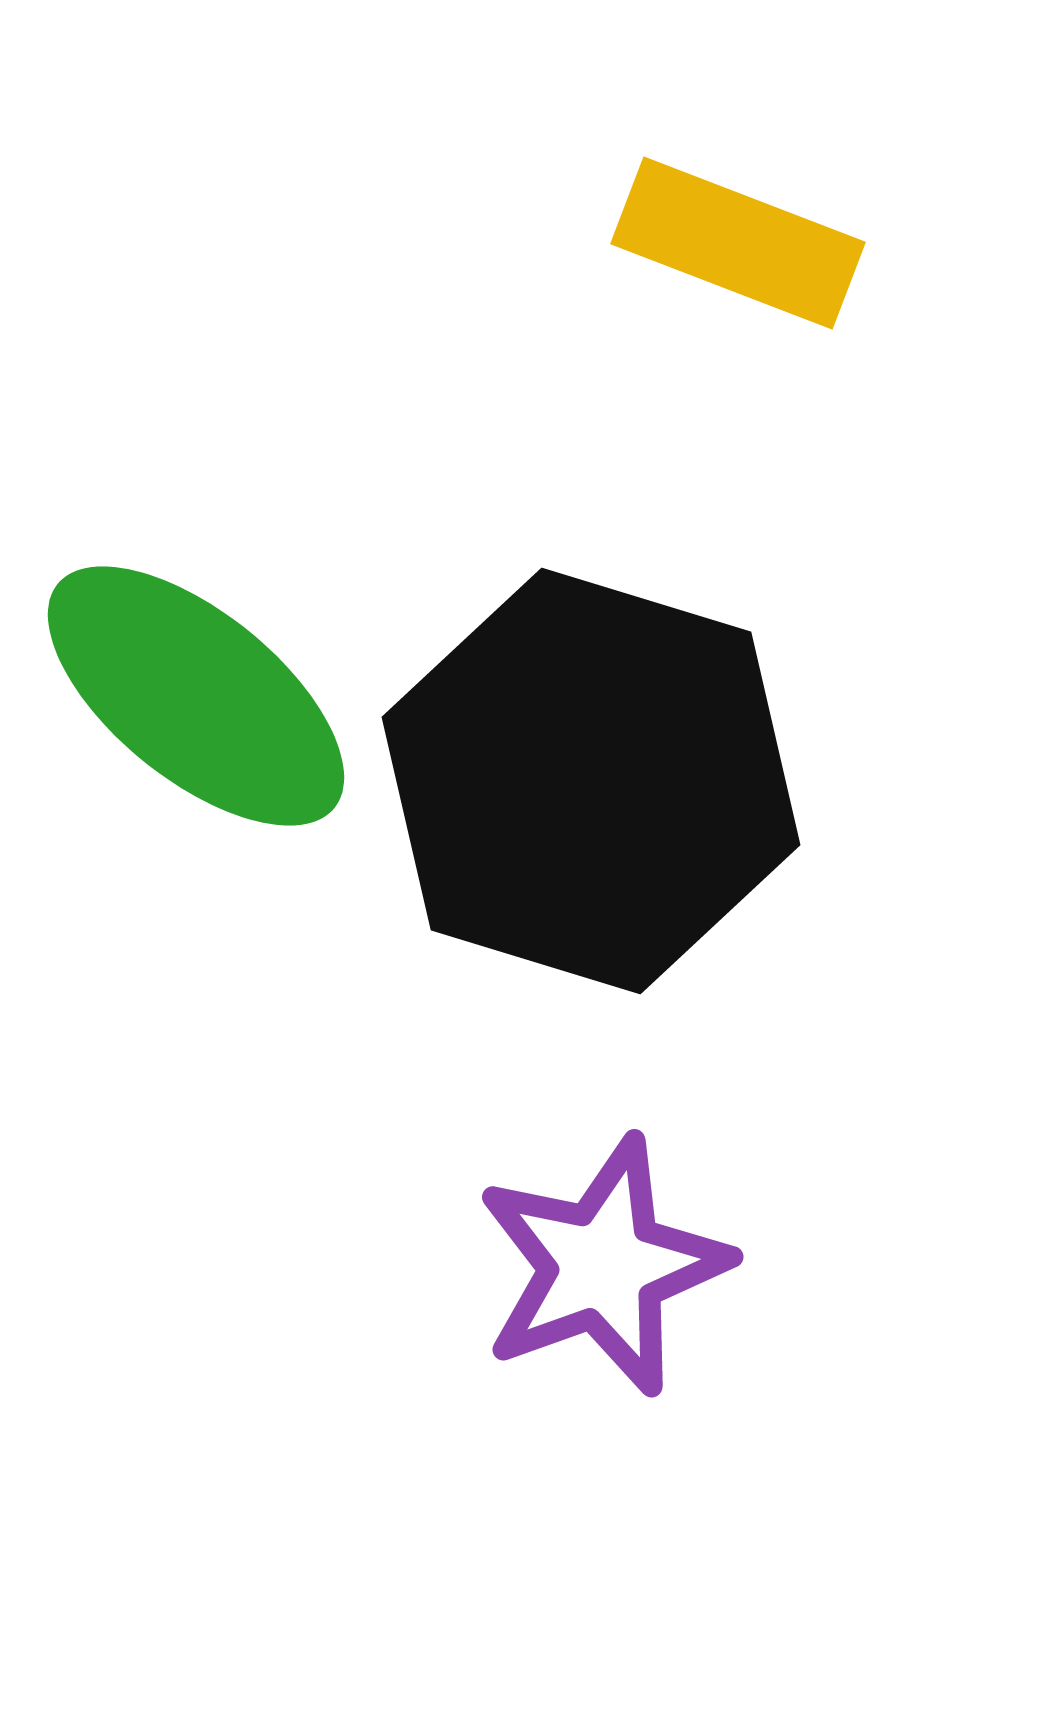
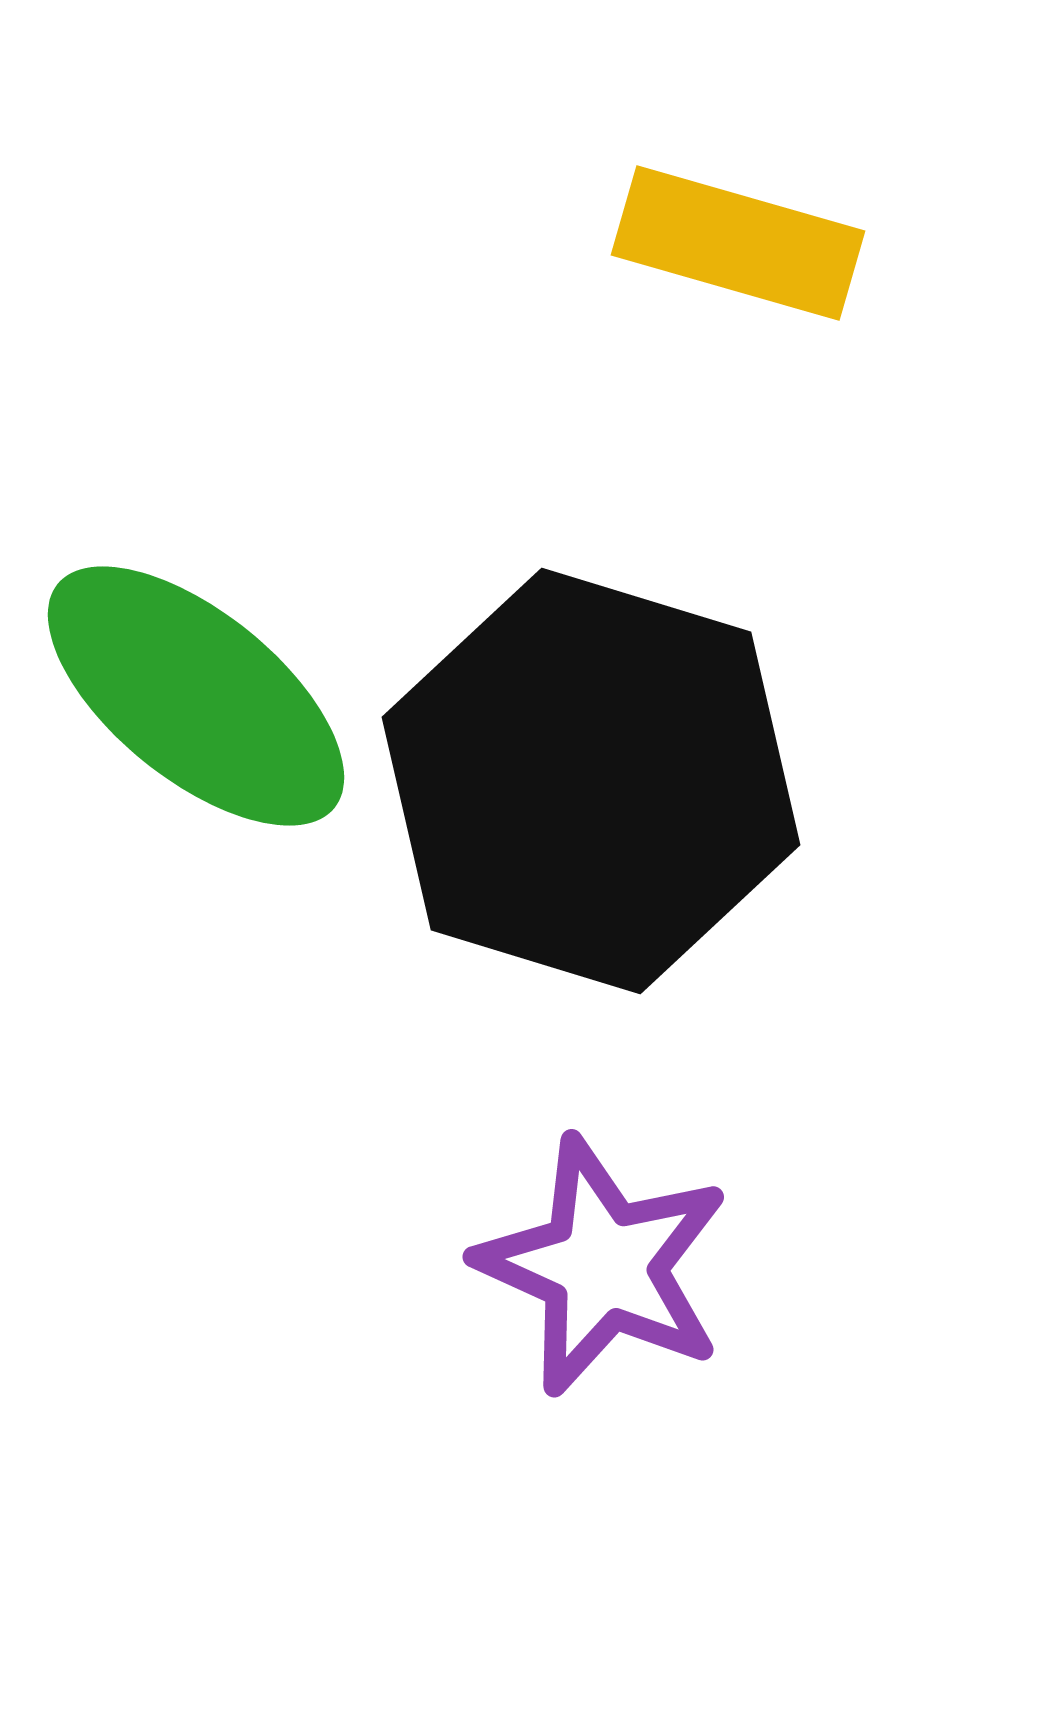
yellow rectangle: rotated 5 degrees counterclockwise
purple star: rotated 28 degrees counterclockwise
